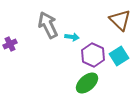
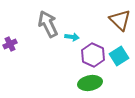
gray arrow: moved 1 px up
green ellipse: moved 3 px right; rotated 30 degrees clockwise
